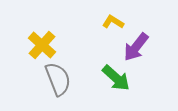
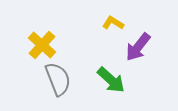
yellow L-shape: moved 1 px down
purple arrow: moved 2 px right
green arrow: moved 5 px left, 2 px down
